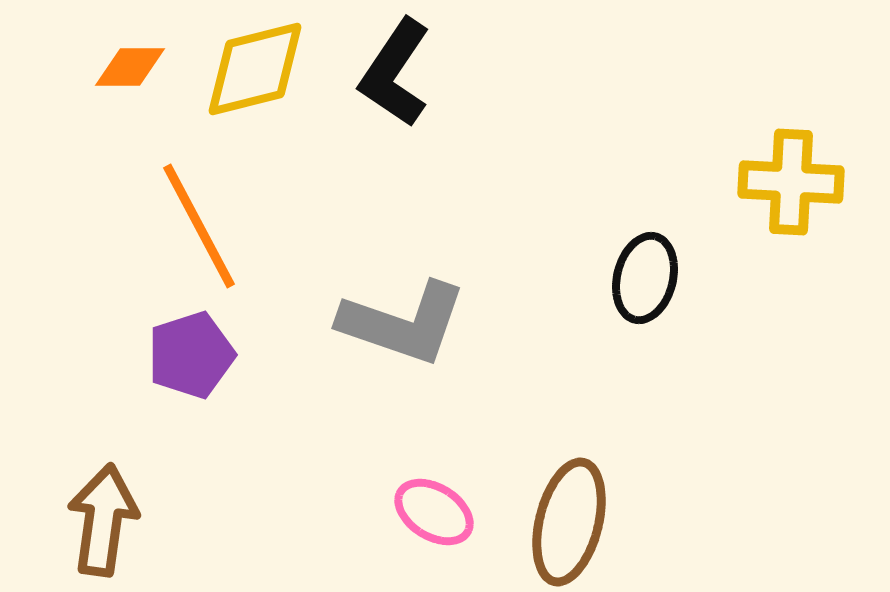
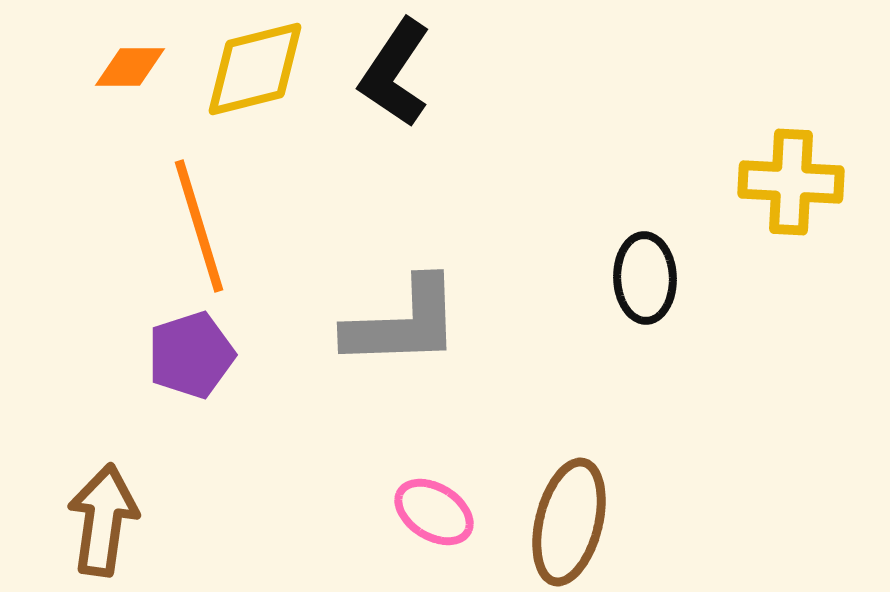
orange line: rotated 11 degrees clockwise
black ellipse: rotated 16 degrees counterclockwise
gray L-shape: rotated 21 degrees counterclockwise
